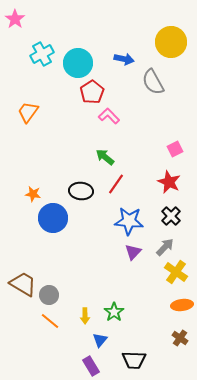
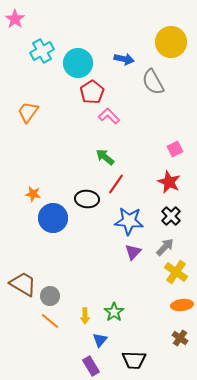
cyan cross: moved 3 px up
black ellipse: moved 6 px right, 8 px down
gray circle: moved 1 px right, 1 px down
